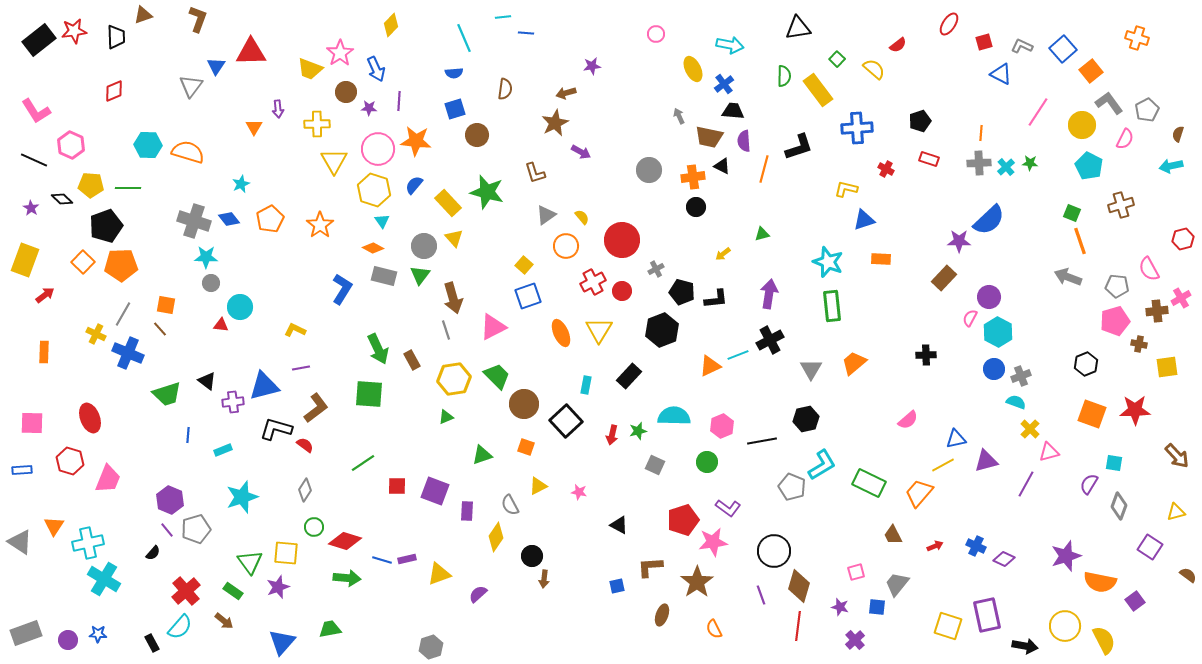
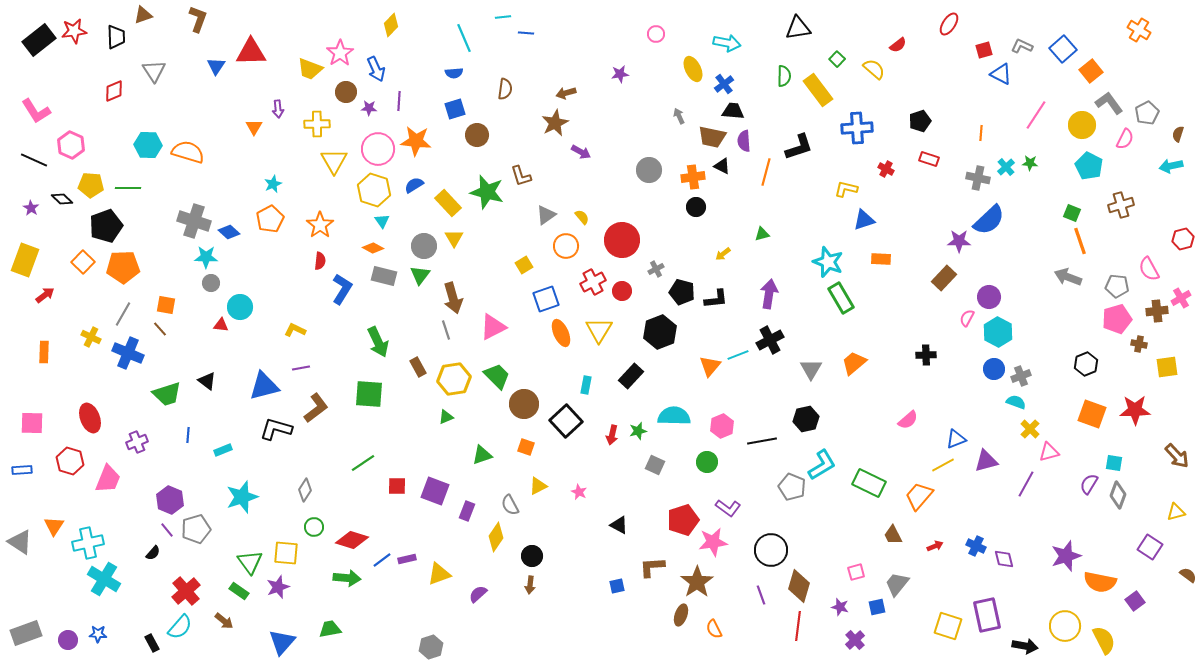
orange cross at (1137, 38): moved 2 px right, 8 px up; rotated 15 degrees clockwise
red square at (984, 42): moved 8 px down
cyan arrow at (730, 45): moved 3 px left, 2 px up
purple star at (592, 66): moved 28 px right, 8 px down
gray triangle at (191, 86): moved 37 px left, 15 px up; rotated 10 degrees counterclockwise
gray pentagon at (1147, 110): moved 3 px down
pink line at (1038, 112): moved 2 px left, 3 px down
brown trapezoid at (709, 137): moved 3 px right
gray cross at (979, 163): moved 1 px left, 15 px down; rotated 15 degrees clockwise
orange line at (764, 169): moved 2 px right, 3 px down
brown L-shape at (535, 173): moved 14 px left, 3 px down
cyan star at (241, 184): moved 32 px right
blue semicircle at (414, 185): rotated 18 degrees clockwise
blue diamond at (229, 219): moved 13 px down; rotated 10 degrees counterclockwise
yellow triangle at (454, 238): rotated 12 degrees clockwise
orange pentagon at (121, 265): moved 2 px right, 2 px down
yellow square at (524, 265): rotated 18 degrees clockwise
blue square at (528, 296): moved 18 px right, 3 px down
green rectangle at (832, 306): moved 9 px right, 8 px up; rotated 24 degrees counterclockwise
pink semicircle at (970, 318): moved 3 px left
pink pentagon at (1115, 321): moved 2 px right, 2 px up
black hexagon at (662, 330): moved 2 px left, 2 px down
yellow cross at (96, 334): moved 5 px left, 3 px down
green arrow at (378, 349): moved 7 px up
brown rectangle at (412, 360): moved 6 px right, 7 px down
orange triangle at (710, 366): rotated 25 degrees counterclockwise
black rectangle at (629, 376): moved 2 px right
purple cross at (233, 402): moved 96 px left, 40 px down; rotated 15 degrees counterclockwise
blue triangle at (956, 439): rotated 10 degrees counterclockwise
red semicircle at (305, 445): moved 15 px right, 184 px up; rotated 60 degrees clockwise
pink star at (579, 492): rotated 14 degrees clockwise
orange trapezoid at (919, 493): moved 3 px down
gray diamond at (1119, 506): moved 1 px left, 11 px up
purple rectangle at (467, 511): rotated 18 degrees clockwise
red diamond at (345, 541): moved 7 px right, 1 px up
black circle at (774, 551): moved 3 px left, 1 px up
purple diamond at (1004, 559): rotated 50 degrees clockwise
blue line at (382, 560): rotated 54 degrees counterclockwise
brown L-shape at (650, 567): moved 2 px right
brown arrow at (544, 579): moved 14 px left, 6 px down
green rectangle at (233, 591): moved 6 px right
blue square at (877, 607): rotated 18 degrees counterclockwise
brown ellipse at (662, 615): moved 19 px right
